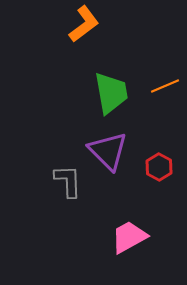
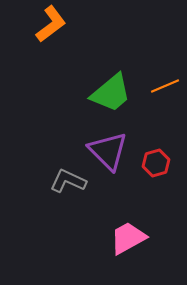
orange L-shape: moved 33 px left
green trapezoid: rotated 60 degrees clockwise
red hexagon: moved 3 px left, 4 px up; rotated 16 degrees clockwise
gray L-shape: rotated 63 degrees counterclockwise
pink trapezoid: moved 1 px left, 1 px down
